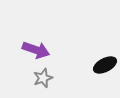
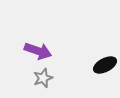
purple arrow: moved 2 px right, 1 px down
